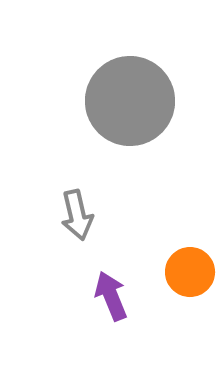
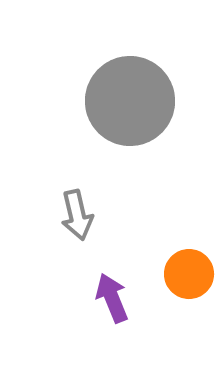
orange circle: moved 1 px left, 2 px down
purple arrow: moved 1 px right, 2 px down
